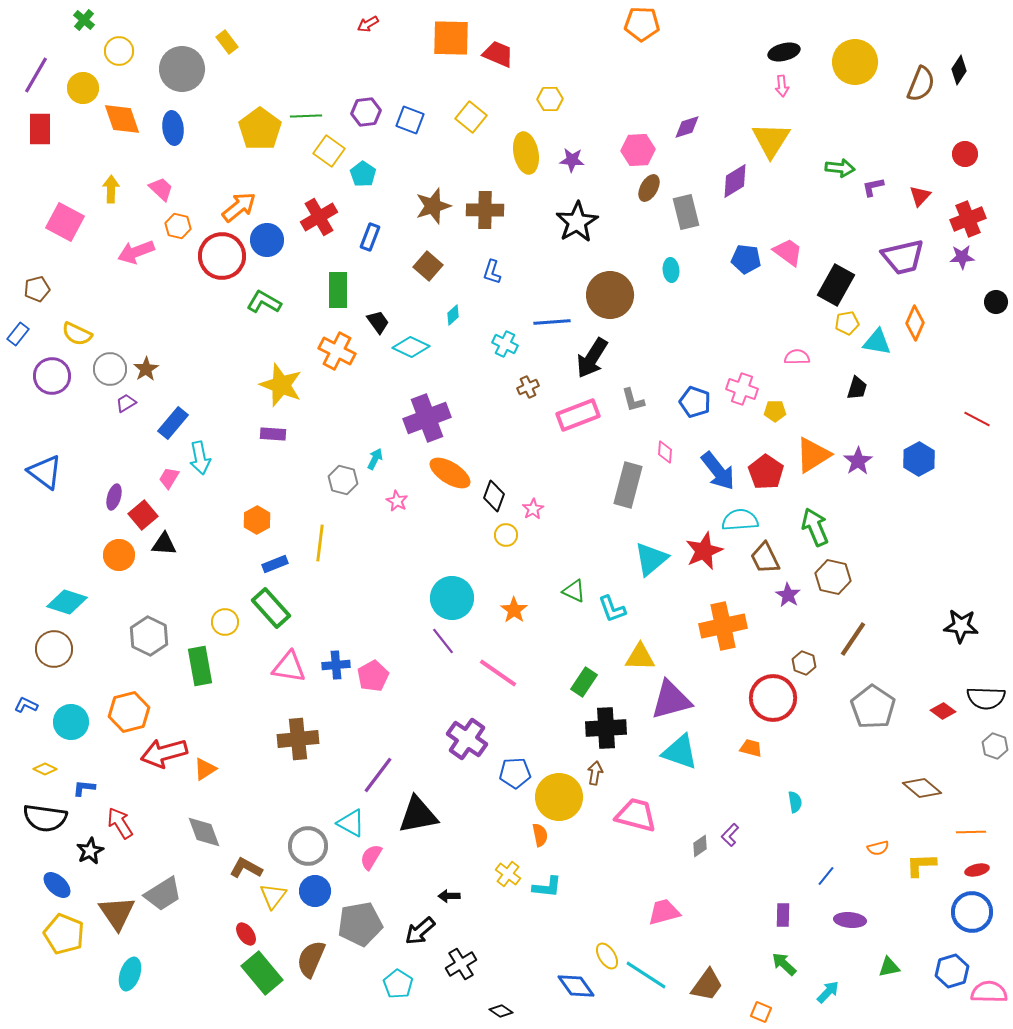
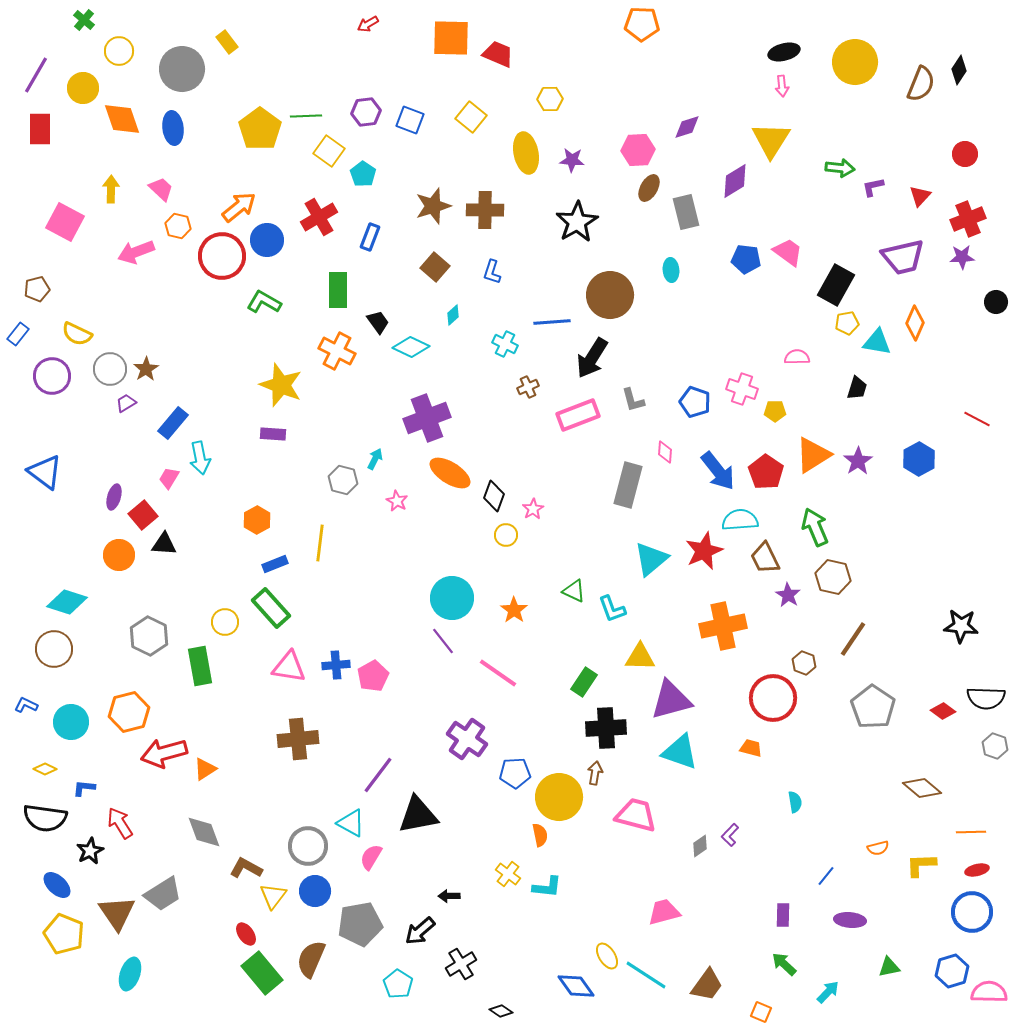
brown square at (428, 266): moved 7 px right, 1 px down
